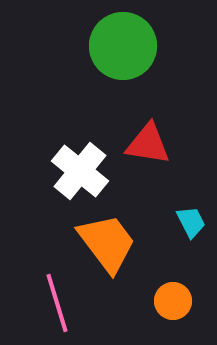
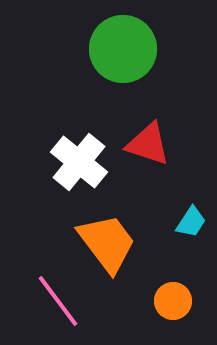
green circle: moved 3 px down
red triangle: rotated 9 degrees clockwise
white cross: moved 1 px left, 9 px up
cyan trapezoid: rotated 60 degrees clockwise
pink line: moved 1 px right, 2 px up; rotated 20 degrees counterclockwise
